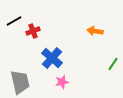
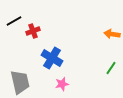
orange arrow: moved 17 px right, 3 px down
blue cross: rotated 10 degrees counterclockwise
green line: moved 2 px left, 4 px down
pink star: moved 2 px down
